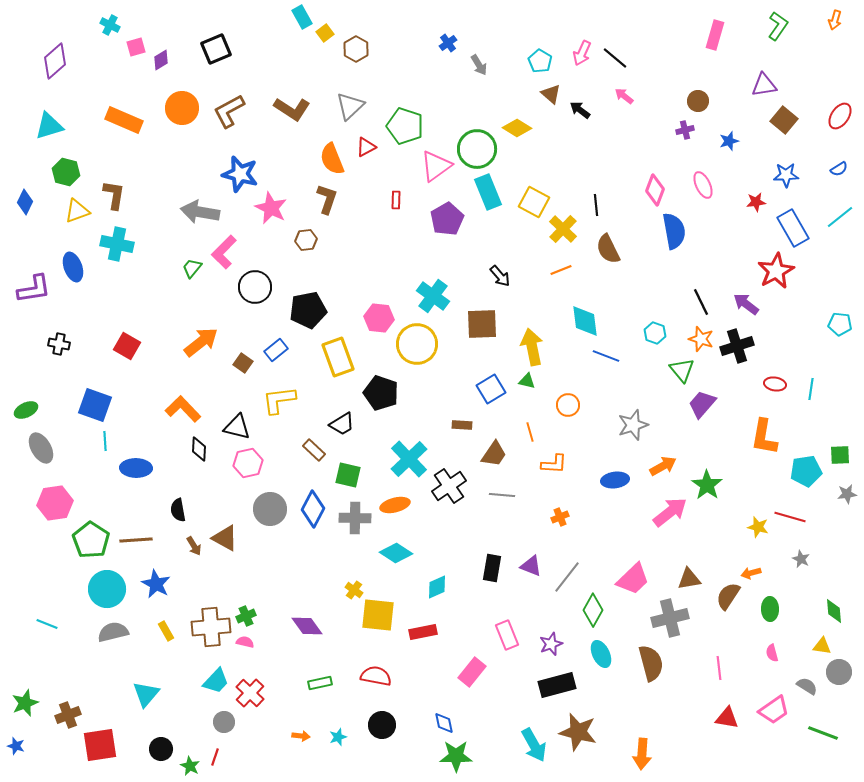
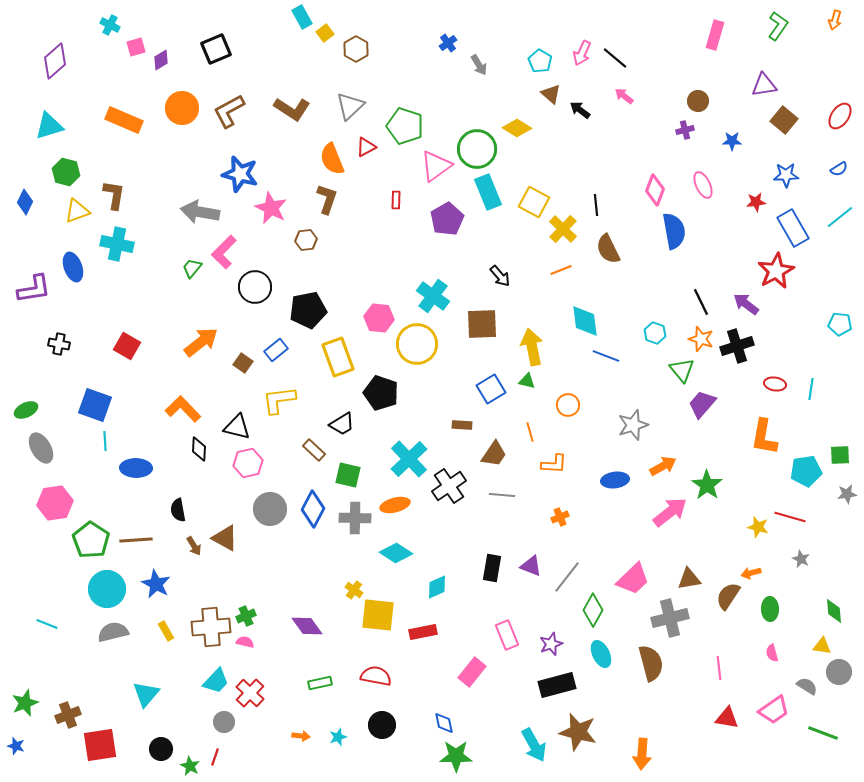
blue star at (729, 141): moved 3 px right; rotated 18 degrees clockwise
